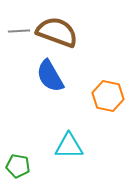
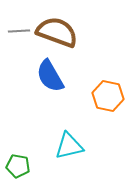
cyan triangle: rotated 12 degrees counterclockwise
